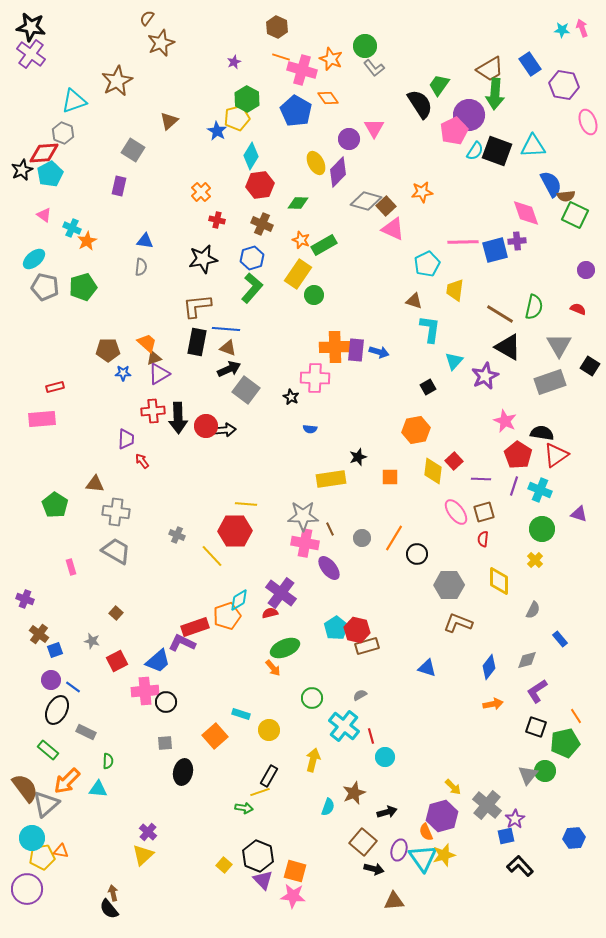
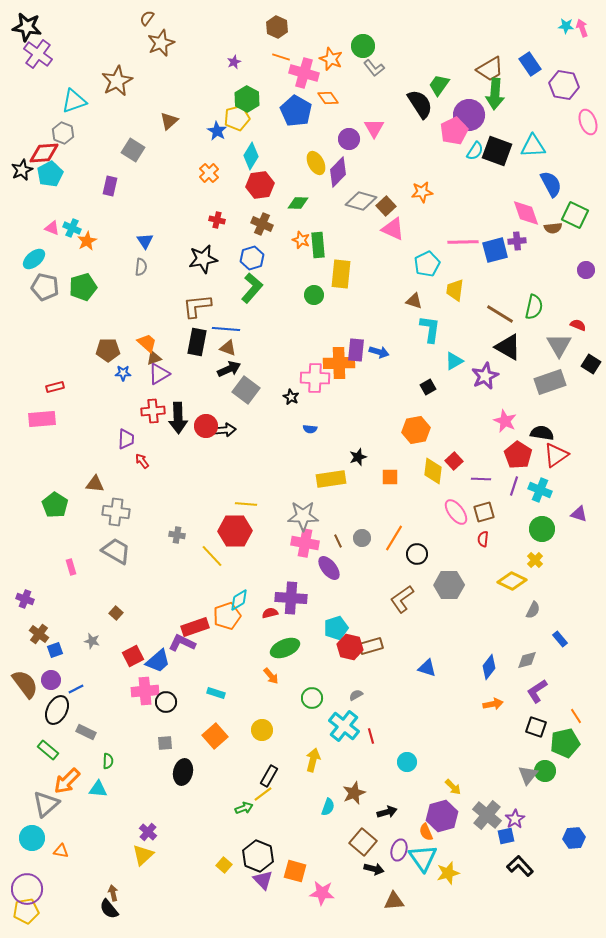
black star at (31, 27): moved 4 px left
cyan star at (562, 30): moved 4 px right, 4 px up
green circle at (365, 46): moved 2 px left
purple cross at (31, 54): moved 7 px right
pink cross at (302, 70): moved 2 px right, 3 px down
purple rectangle at (119, 186): moved 9 px left
orange cross at (201, 192): moved 8 px right, 19 px up
brown semicircle at (566, 196): moved 13 px left, 32 px down
gray diamond at (366, 201): moved 5 px left
pink triangle at (44, 215): moved 8 px right, 13 px down; rotated 14 degrees counterclockwise
blue triangle at (145, 241): rotated 48 degrees clockwise
green rectangle at (324, 245): moved 6 px left; rotated 65 degrees counterclockwise
yellow rectangle at (298, 274): moved 43 px right; rotated 28 degrees counterclockwise
red semicircle at (578, 309): moved 16 px down
orange cross at (335, 347): moved 4 px right, 16 px down
cyan triangle at (454, 361): rotated 18 degrees clockwise
black square at (590, 366): moved 1 px right, 2 px up
brown line at (330, 529): moved 8 px right, 12 px down
gray cross at (177, 535): rotated 14 degrees counterclockwise
yellow diamond at (499, 581): moved 13 px right; rotated 64 degrees counterclockwise
purple cross at (281, 593): moved 10 px right, 5 px down; rotated 32 degrees counterclockwise
brown L-shape at (458, 623): moved 56 px left, 24 px up; rotated 56 degrees counterclockwise
cyan pentagon at (336, 628): rotated 15 degrees clockwise
red hexagon at (357, 630): moved 7 px left, 17 px down
brown rectangle at (367, 646): moved 4 px right
red square at (117, 661): moved 16 px right, 5 px up
orange arrow at (273, 668): moved 2 px left, 8 px down
blue line at (73, 687): moved 3 px right, 2 px down; rotated 63 degrees counterclockwise
gray semicircle at (360, 695): moved 4 px left
cyan rectangle at (241, 714): moved 25 px left, 21 px up
yellow circle at (269, 730): moved 7 px left
cyan circle at (385, 757): moved 22 px right, 5 px down
brown semicircle at (25, 788): moved 104 px up
yellow line at (260, 792): moved 3 px right, 2 px down; rotated 18 degrees counterclockwise
gray cross at (487, 805): moved 10 px down
green arrow at (244, 808): rotated 30 degrees counterclockwise
yellow star at (444, 855): moved 4 px right, 18 px down
yellow pentagon at (42, 857): moved 16 px left, 54 px down
pink star at (293, 896): moved 29 px right, 3 px up
